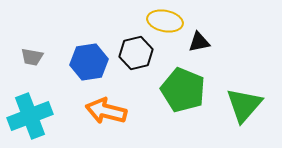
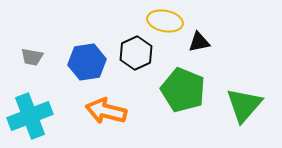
black hexagon: rotated 12 degrees counterclockwise
blue hexagon: moved 2 px left
